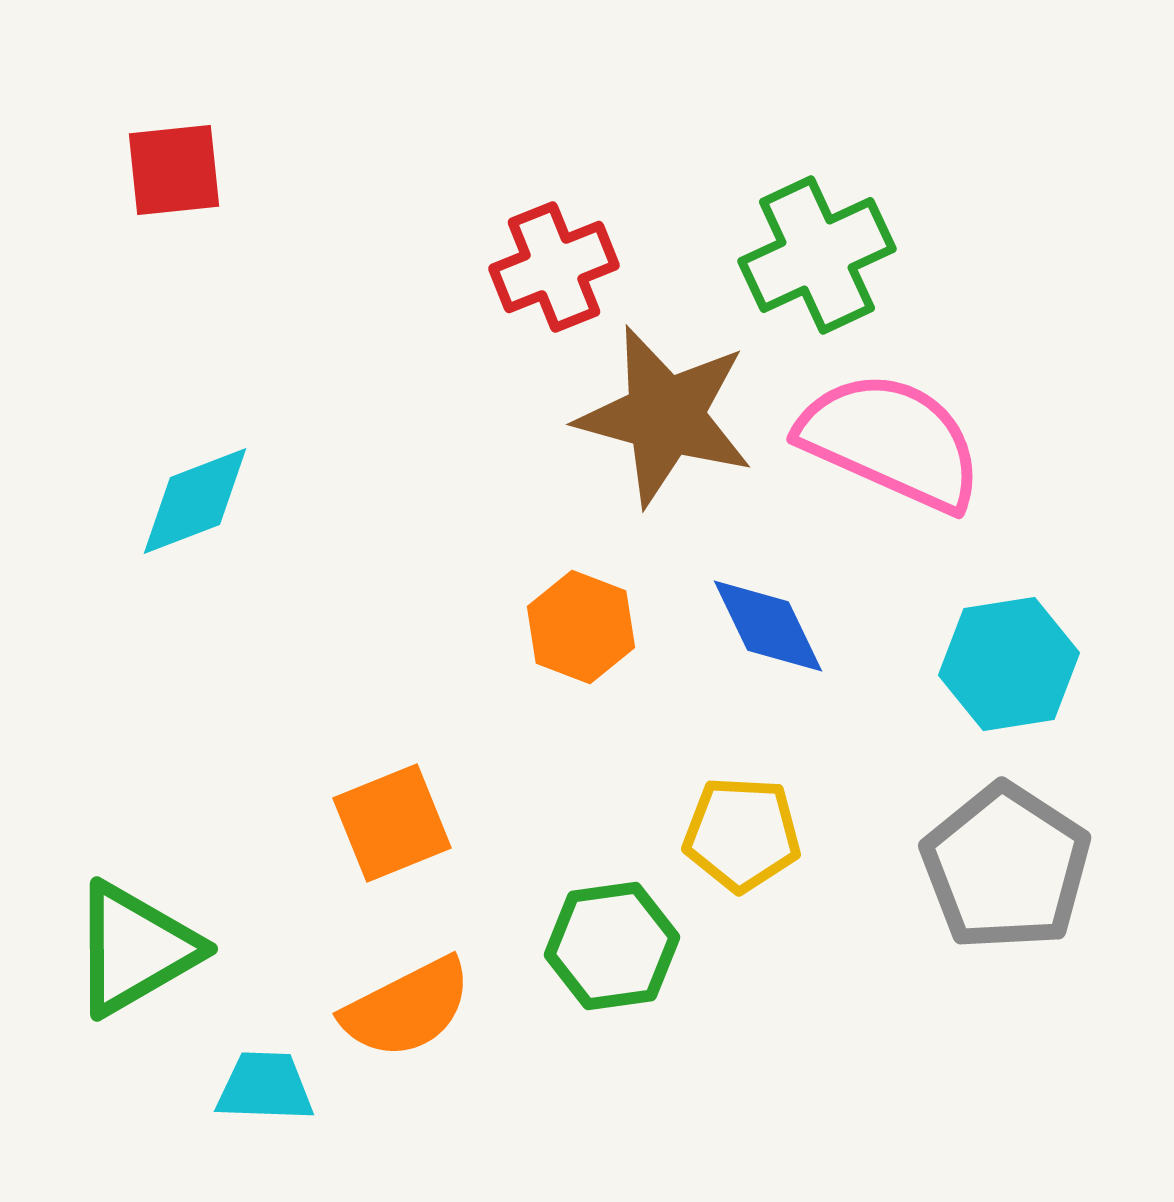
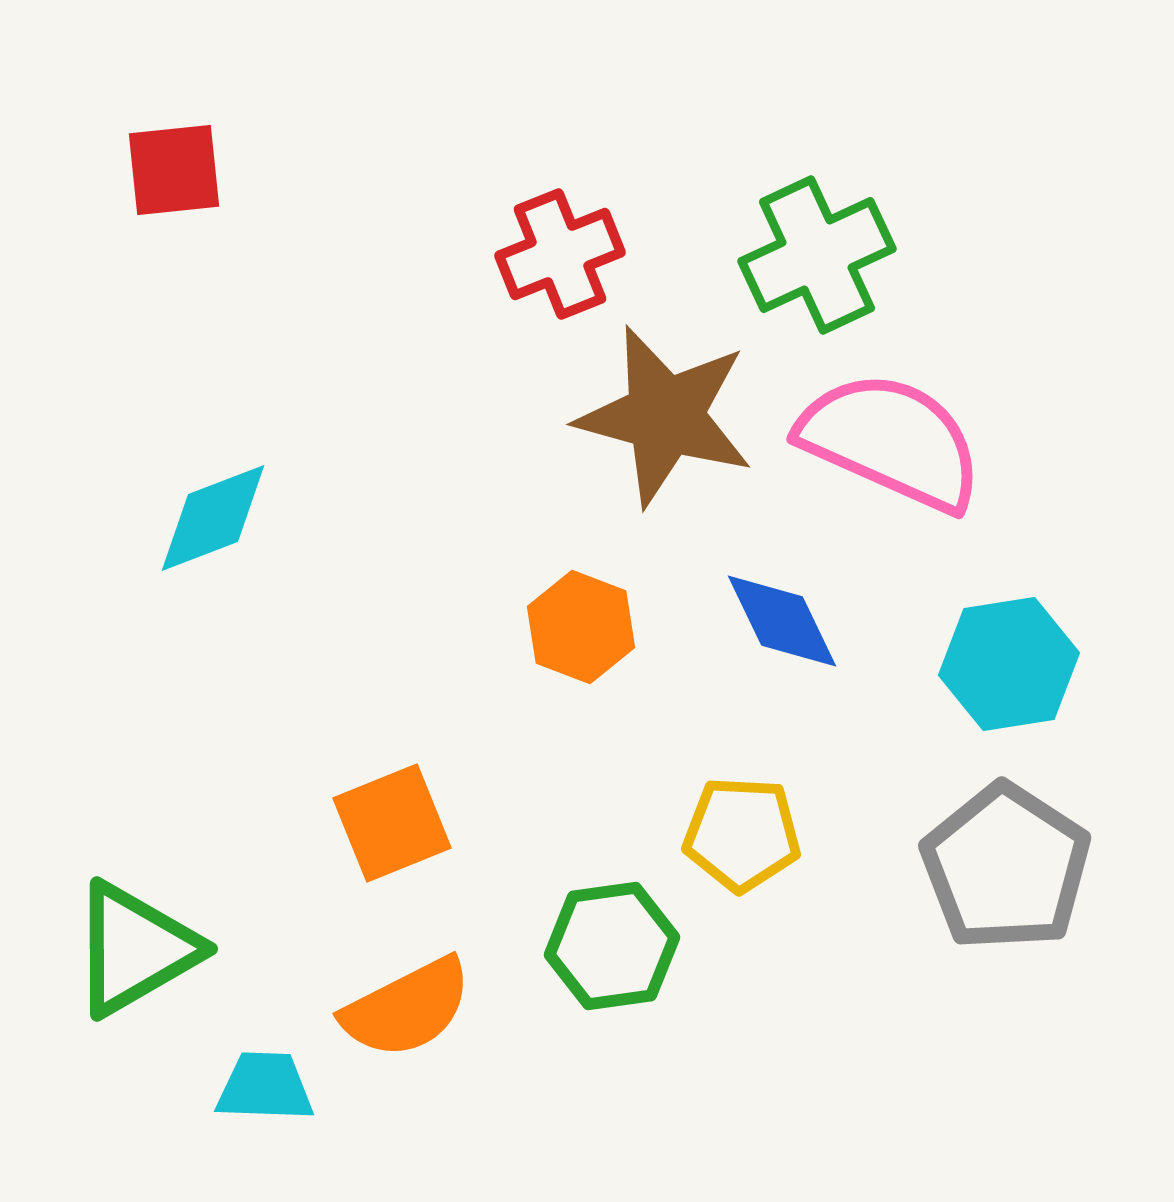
red cross: moved 6 px right, 13 px up
cyan diamond: moved 18 px right, 17 px down
blue diamond: moved 14 px right, 5 px up
